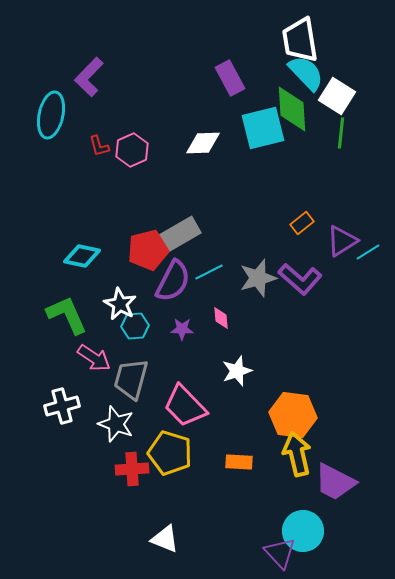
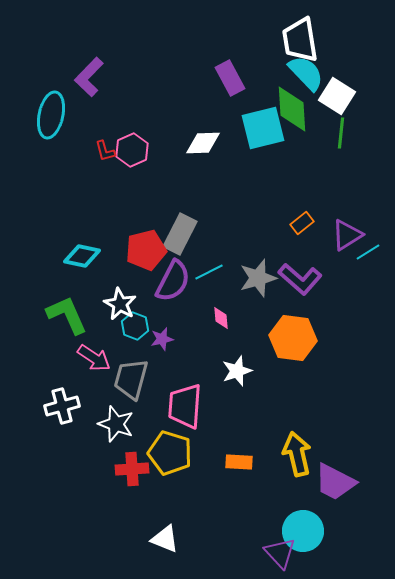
red L-shape at (99, 146): moved 6 px right, 5 px down
gray rectangle at (180, 234): rotated 33 degrees counterclockwise
purple triangle at (342, 241): moved 5 px right, 6 px up
red pentagon at (148, 250): moved 2 px left
cyan hexagon at (135, 326): rotated 24 degrees clockwise
purple star at (182, 329): moved 20 px left, 10 px down; rotated 15 degrees counterclockwise
pink trapezoid at (185, 406): rotated 48 degrees clockwise
orange hexagon at (293, 415): moved 77 px up
